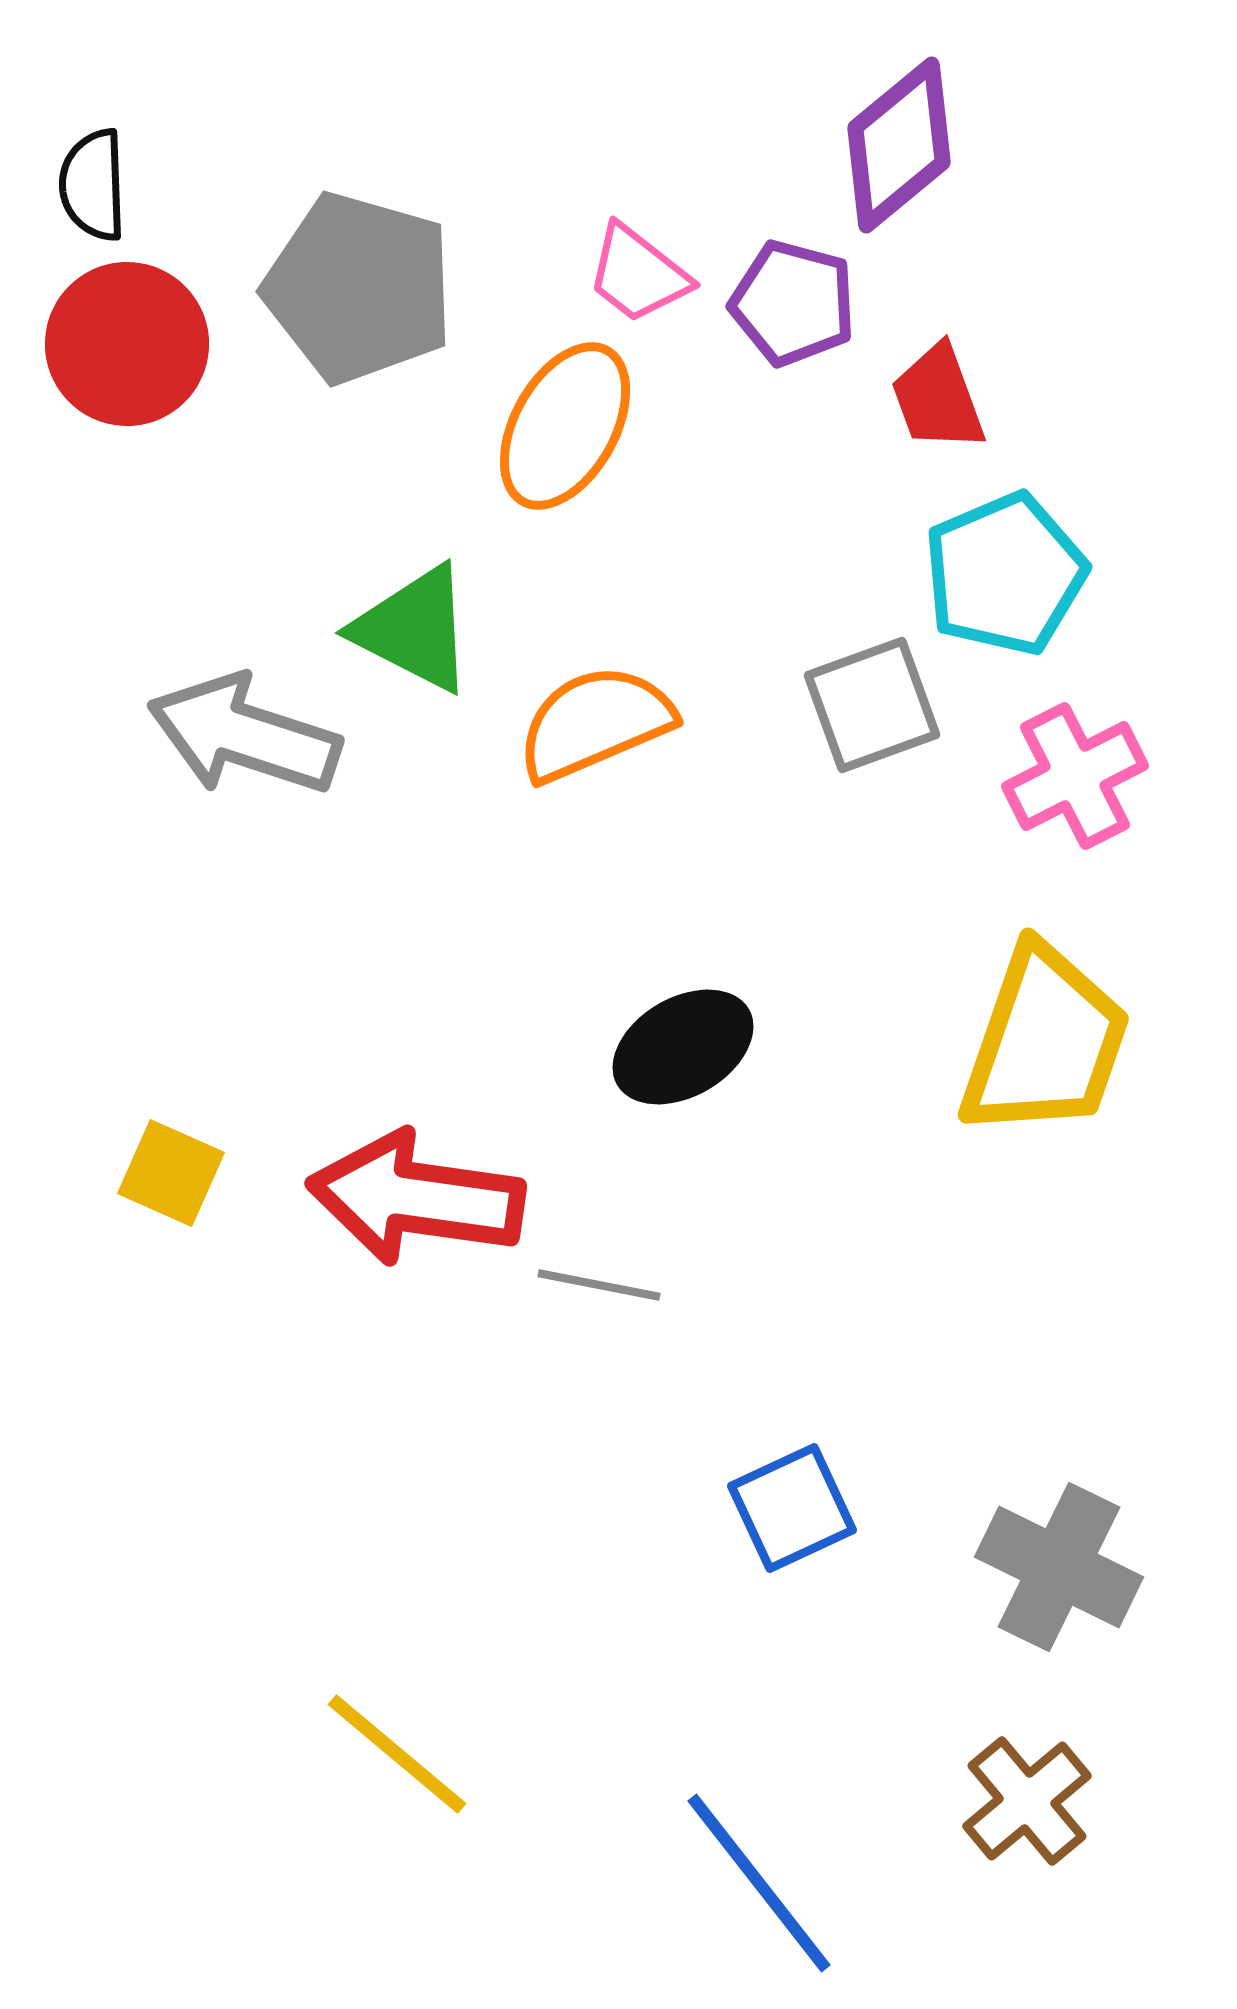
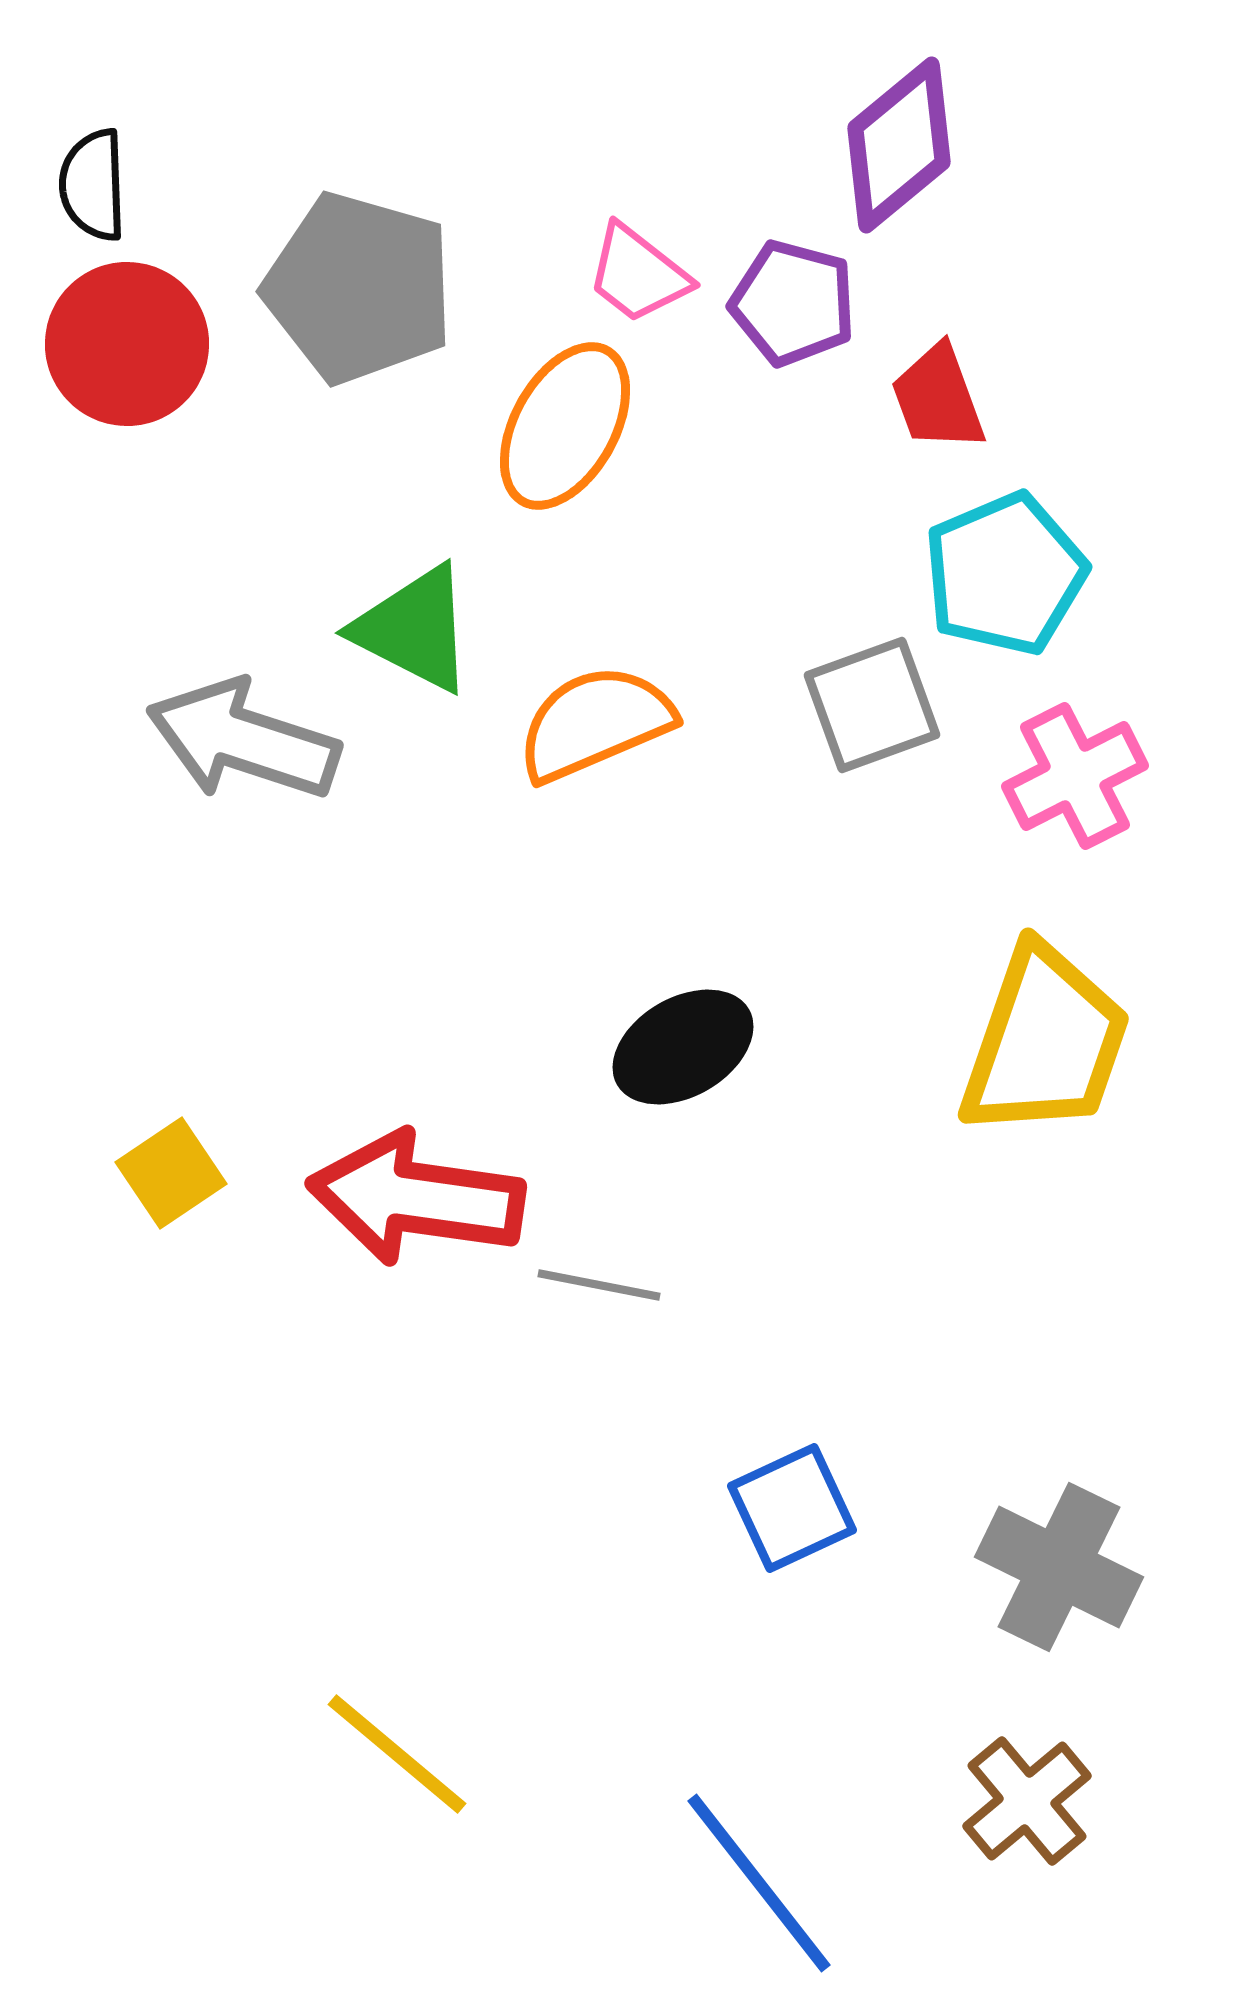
gray arrow: moved 1 px left, 5 px down
yellow square: rotated 32 degrees clockwise
